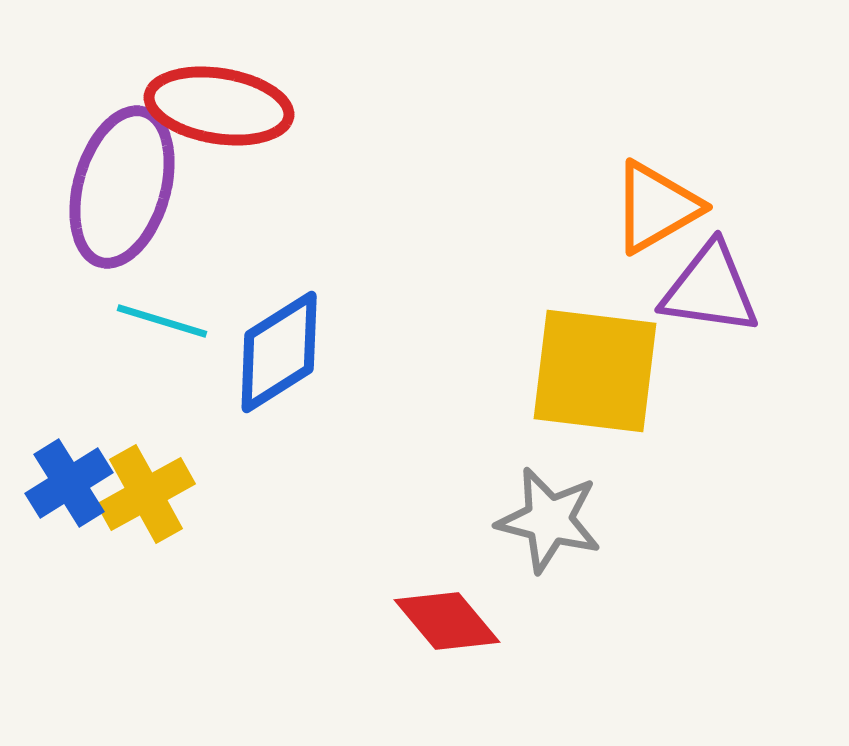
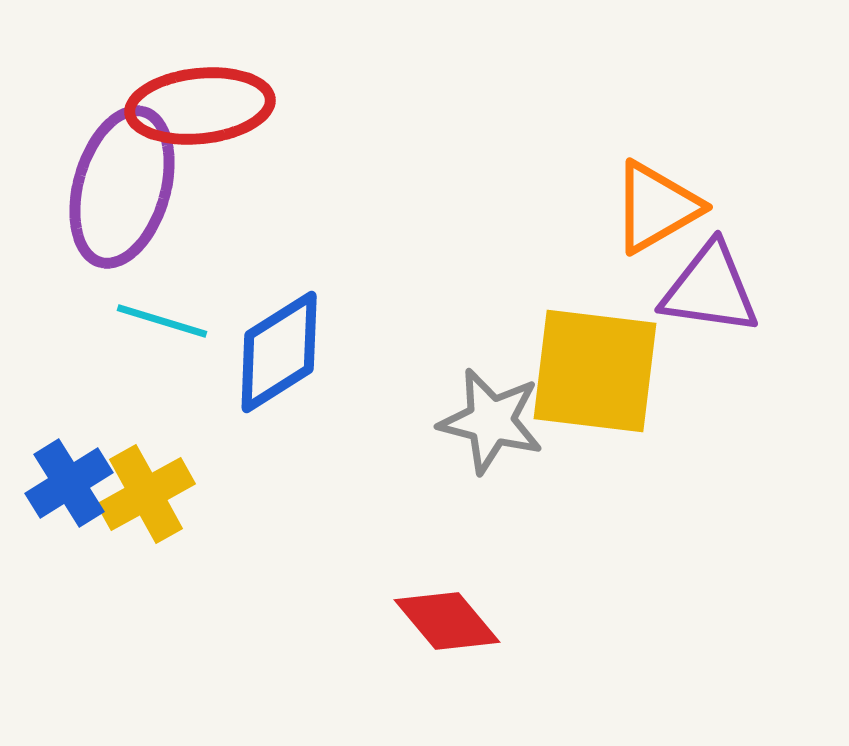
red ellipse: moved 19 px left; rotated 15 degrees counterclockwise
gray star: moved 58 px left, 99 px up
